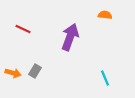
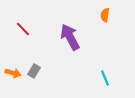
orange semicircle: rotated 88 degrees counterclockwise
red line: rotated 21 degrees clockwise
purple arrow: rotated 48 degrees counterclockwise
gray rectangle: moved 1 px left
